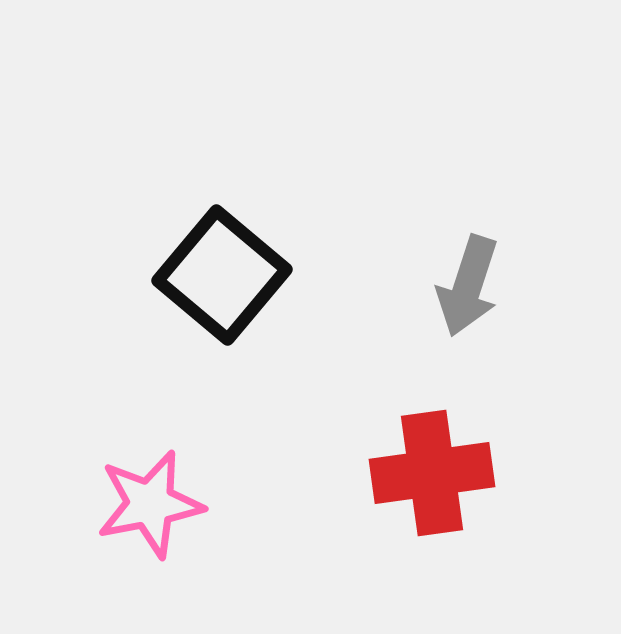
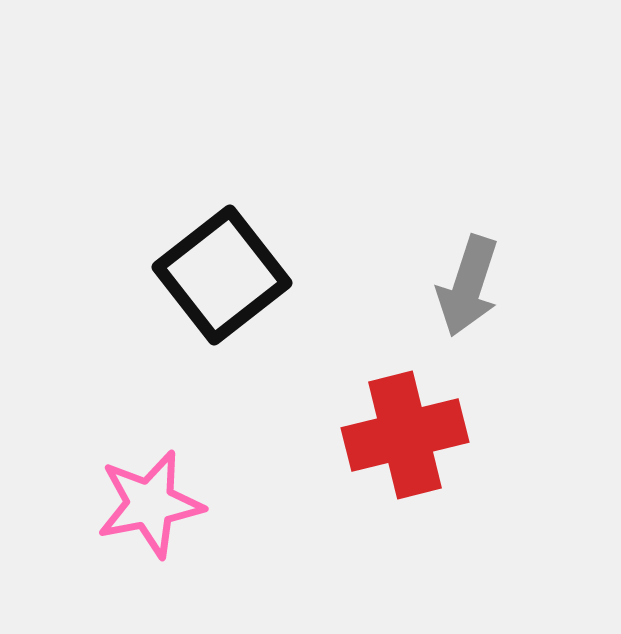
black square: rotated 12 degrees clockwise
red cross: moved 27 px left, 38 px up; rotated 6 degrees counterclockwise
